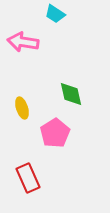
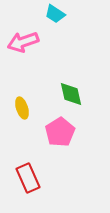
pink arrow: rotated 28 degrees counterclockwise
pink pentagon: moved 5 px right, 1 px up
